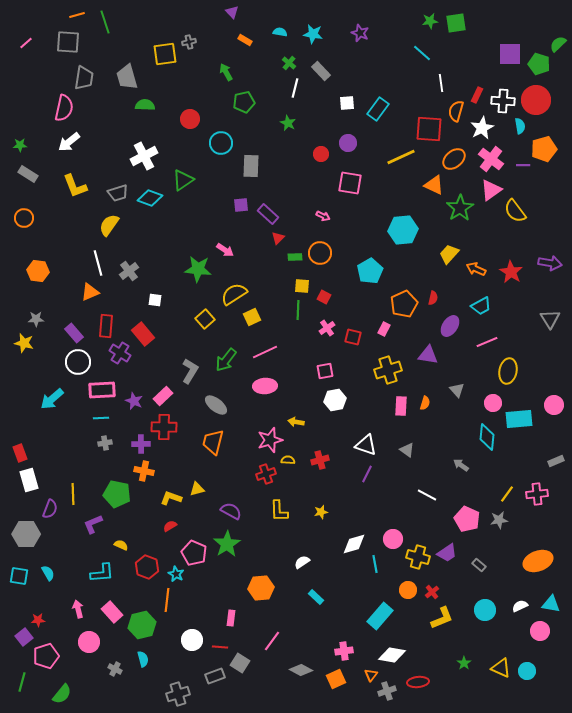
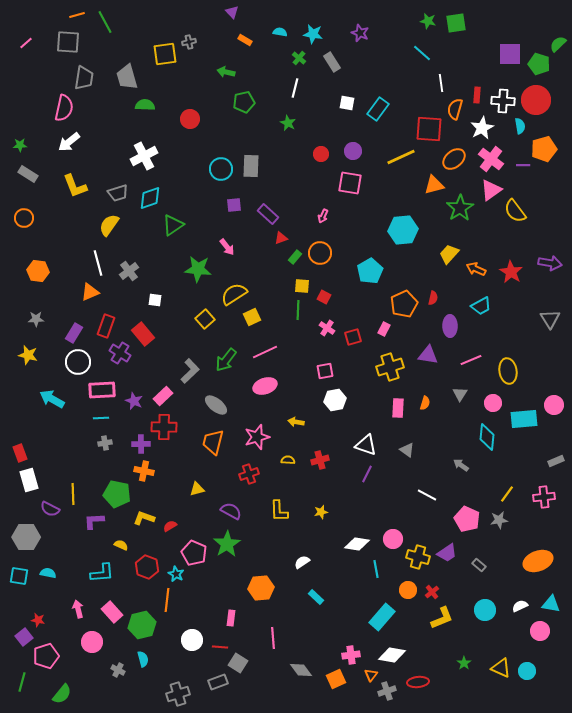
green star at (430, 21): moved 2 px left; rotated 21 degrees clockwise
green line at (105, 22): rotated 10 degrees counterclockwise
green cross at (289, 63): moved 10 px right, 5 px up
gray rectangle at (321, 71): moved 11 px right, 9 px up; rotated 12 degrees clockwise
green arrow at (226, 72): rotated 48 degrees counterclockwise
red rectangle at (477, 95): rotated 21 degrees counterclockwise
white square at (347, 103): rotated 14 degrees clockwise
orange semicircle at (456, 111): moved 1 px left, 2 px up
cyan circle at (221, 143): moved 26 px down
purple circle at (348, 143): moved 5 px right, 8 px down
green triangle at (183, 180): moved 10 px left, 45 px down
orange triangle at (434, 185): rotated 40 degrees counterclockwise
cyan diamond at (150, 198): rotated 40 degrees counterclockwise
purple square at (241, 205): moved 7 px left
pink arrow at (323, 216): rotated 88 degrees clockwise
red triangle at (278, 238): moved 3 px right; rotated 24 degrees clockwise
pink arrow at (225, 250): moved 2 px right, 3 px up; rotated 18 degrees clockwise
green rectangle at (295, 257): rotated 48 degrees counterclockwise
red rectangle at (106, 326): rotated 15 degrees clockwise
purple ellipse at (450, 326): rotated 35 degrees counterclockwise
pink cross at (327, 328): rotated 21 degrees counterclockwise
purple rectangle at (74, 333): rotated 72 degrees clockwise
red square at (353, 337): rotated 30 degrees counterclockwise
pink line at (487, 342): moved 16 px left, 18 px down
yellow star at (24, 343): moved 4 px right, 12 px down
yellow cross at (388, 370): moved 2 px right, 3 px up
gray L-shape at (190, 371): rotated 15 degrees clockwise
yellow ellipse at (508, 371): rotated 20 degrees counterclockwise
pink ellipse at (265, 386): rotated 15 degrees counterclockwise
gray triangle at (457, 390): moved 3 px right, 4 px down; rotated 14 degrees clockwise
cyan arrow at (52, 399): rotated 70 degrees clockwise
pink rectangle at (401, 406): moved 3 px left, 2 px down
cyan rectangle at (519, 419): moved 5 px right
pink star at (270, 440): moved 13 px left, 3 px up
red cross at (266, 474): moved 17 px left
pink cross at (537, 494): moved 7 px right, 3 px down
yellow L-shape at (171, 498): moved 27 px left, 20 px down
purple semicircle at (50, 509): rotated 96 degrees clockwise
purple L-shape at (93, 524): moved 1 px right, 3 px up; rotated 20 degrees clockwise
gray hexagon at (26, 534): moved 3 px down
white diamond at (354, 544): moved 3 px right; rotated 25 degrees clockwise
cyan line at (375, 564): moved 1 px right, 5 px down
cyan semicircle at (48, 573): rotated 49 degrees counterclockwise
cyan rectangle at (380, 616): moved 2 px right, 1 px down
red star at (38, 620): rotated 16 degrees clockwise
pink line at (272, 641): moved 1 px right, 3 px up; rotated 40 degrees counterclockwise
pink circle at (89, 642): moved 3 px right
pink cross at (344, 651): moved 7 px right, 4 px down
gray square at (240, 663): moved 2 px left
gray cross at (115, 669): moved 3 px right, 1 px down
gray diamond at (301, 670): rotated 25 degrees clockwise
gray rectangle at (215, 676): moved 3 px right, 6 px down
